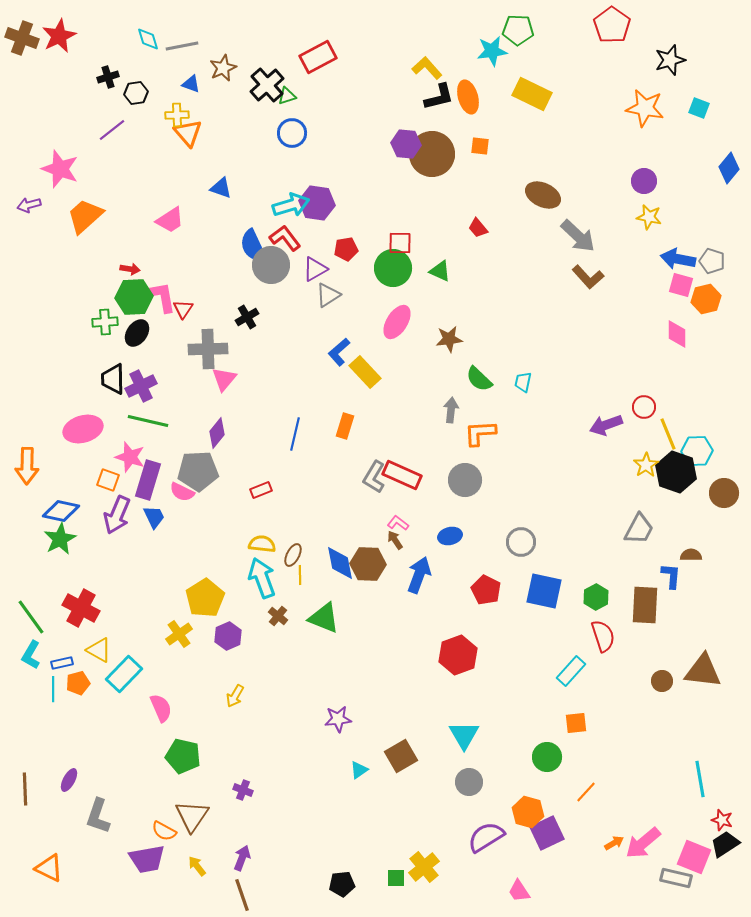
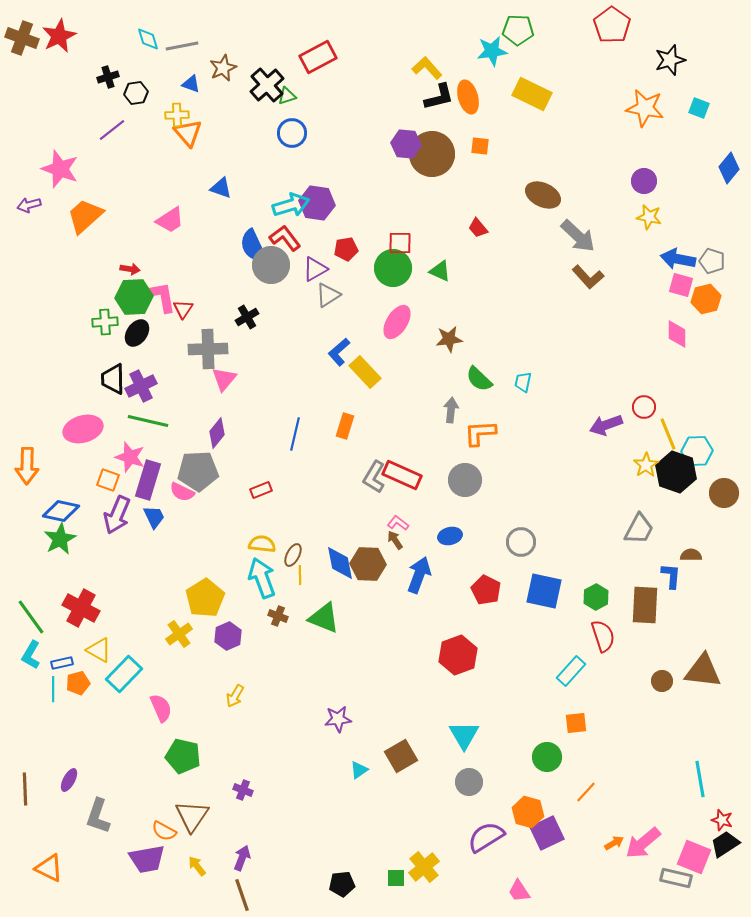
brown cross at (278, 616): rotated 18 degrees counterclockwise
